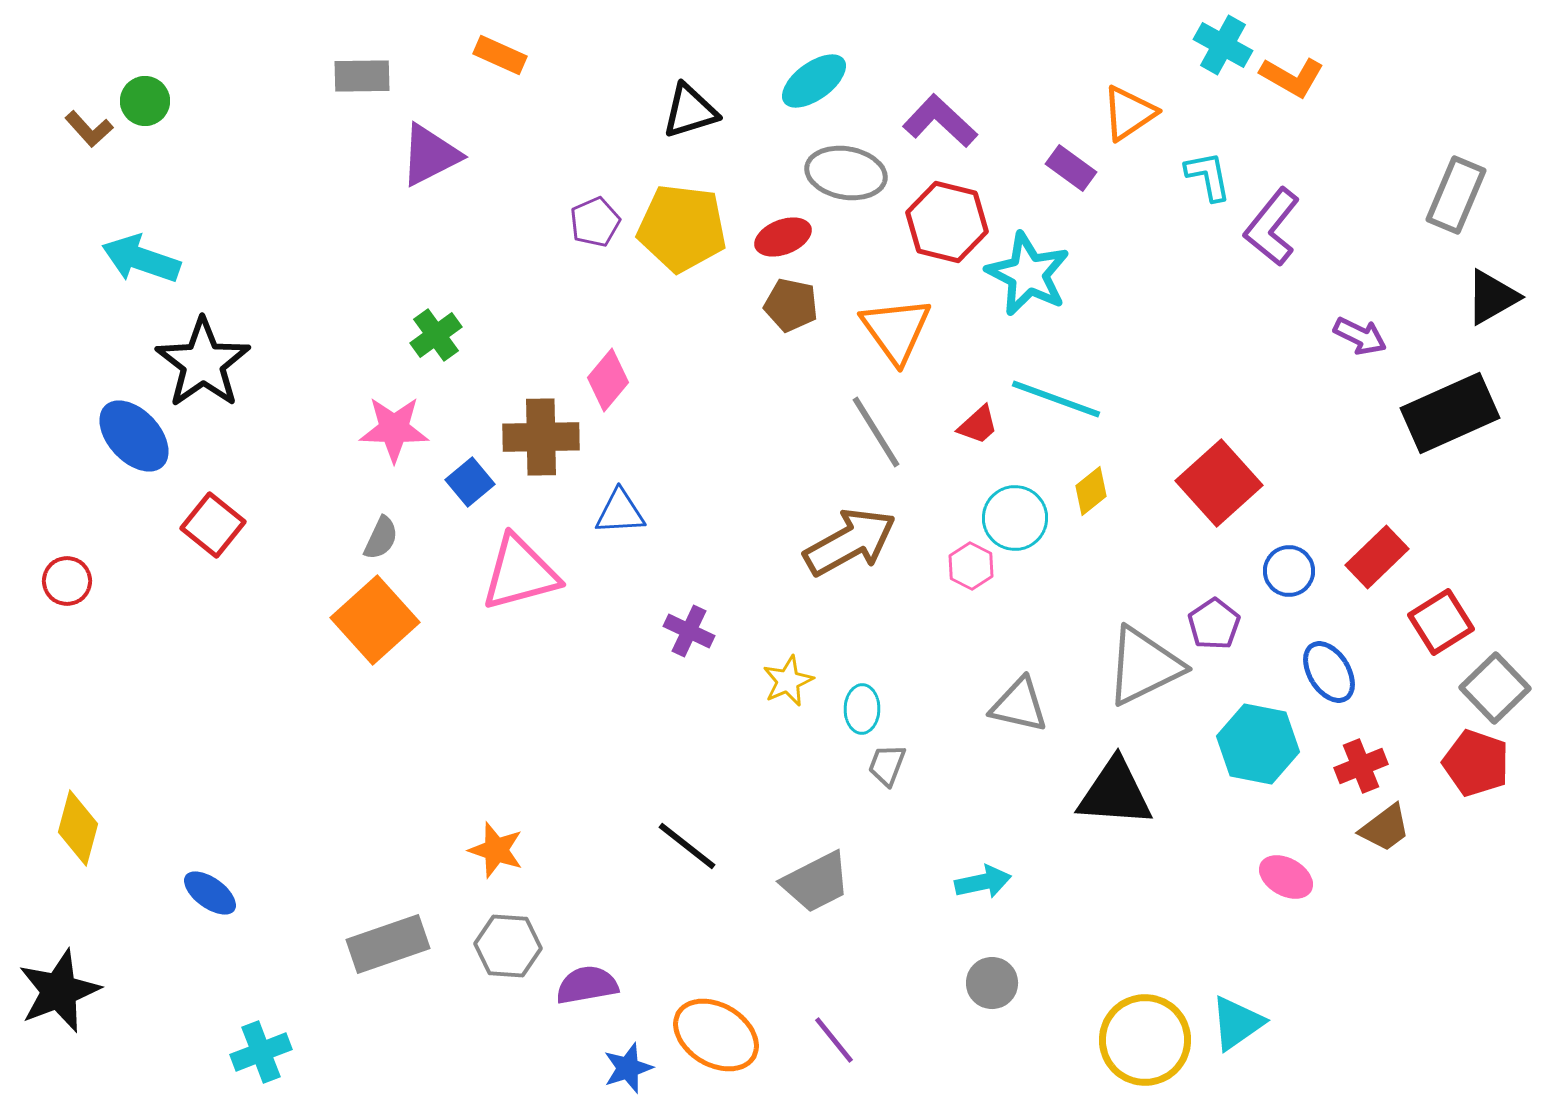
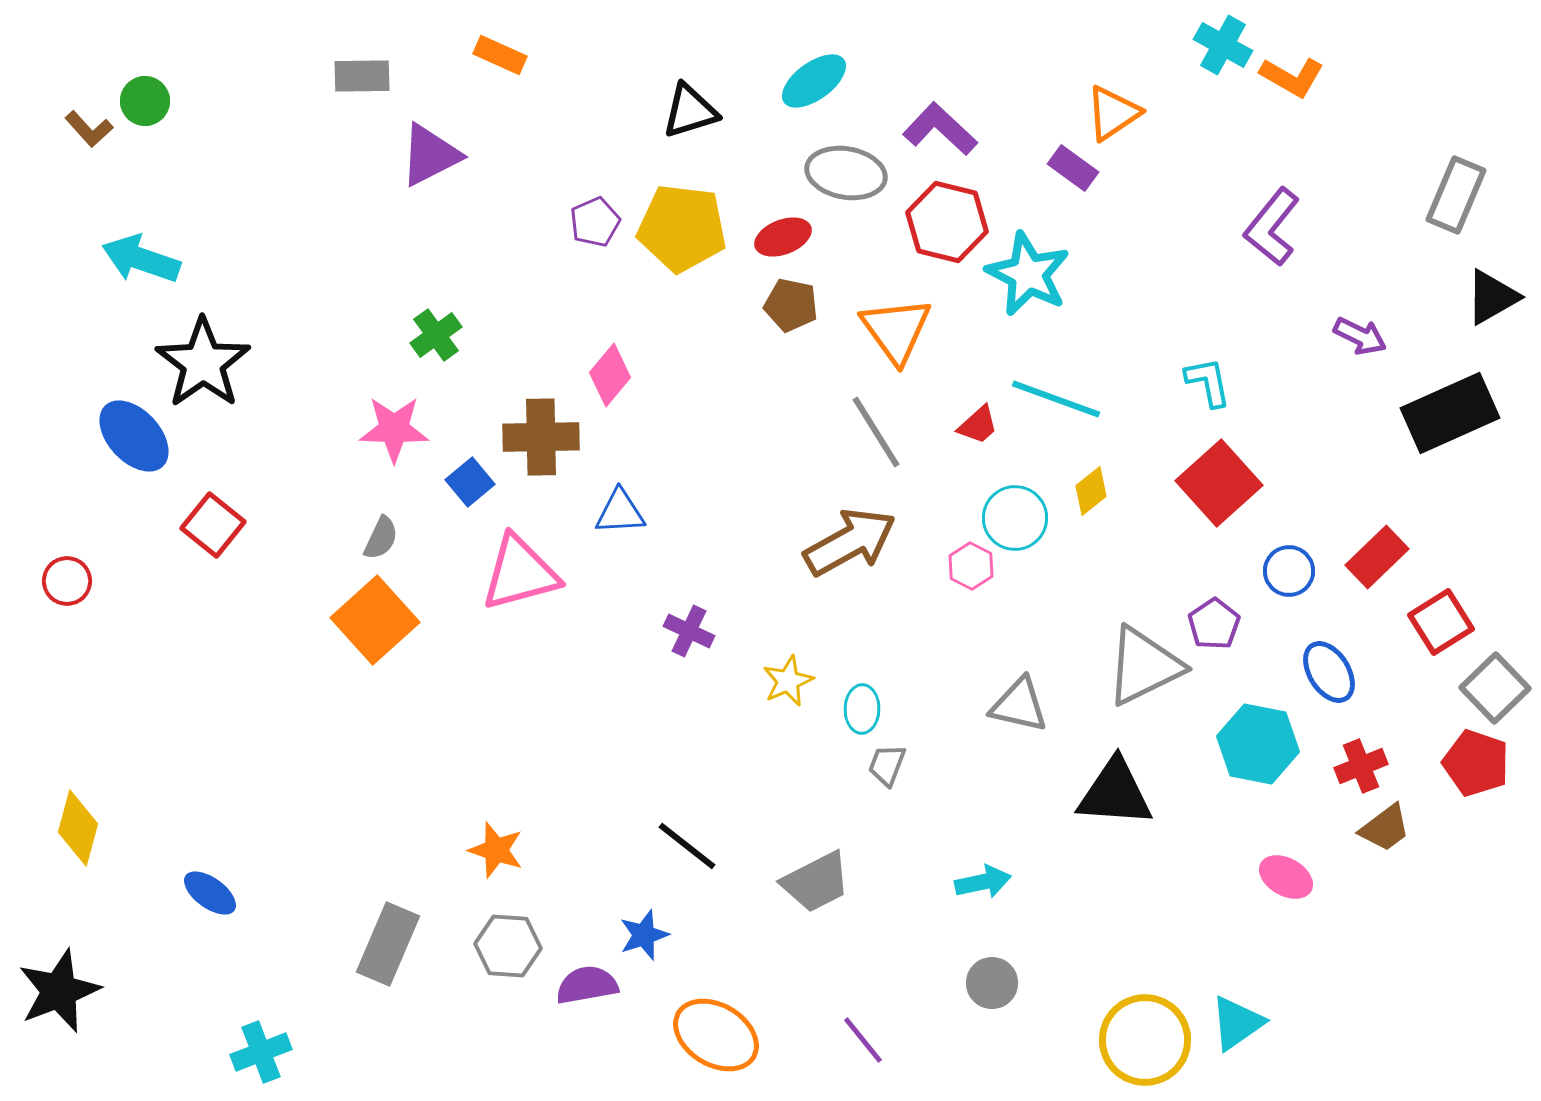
orange triangle at (1129, 113): moved 16 px left
purple L-shape at (940, 121): moved 8 px down
purple rectangle at (1071, 168): moved 2 px right
cyan L-shape at (1208, 176): moved 206 px down
pink diamond at (608, 380): moved 2 px right, 5 px up
gray rectangle at (388, 944): rotated 48 degrees counterclockwise
purple line at (834, 1040): moved 29 px right
blue star at (628, 1068): moved 16 px right, 133 px up
